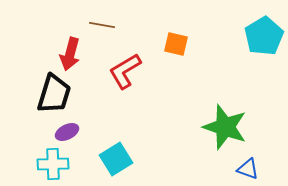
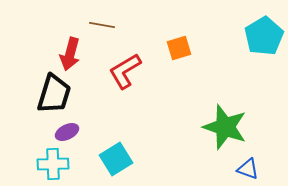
orange square: moved 3 px right, 4 px down; rotated 30 degrees counterclockwise
